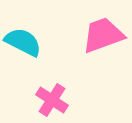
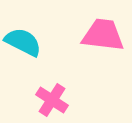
pink trapezoid: rotated 27 degrees clockwise
